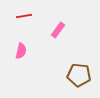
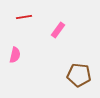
red line: moved 1 px down
pink semicircle: moved 6 px left, 4 px down
